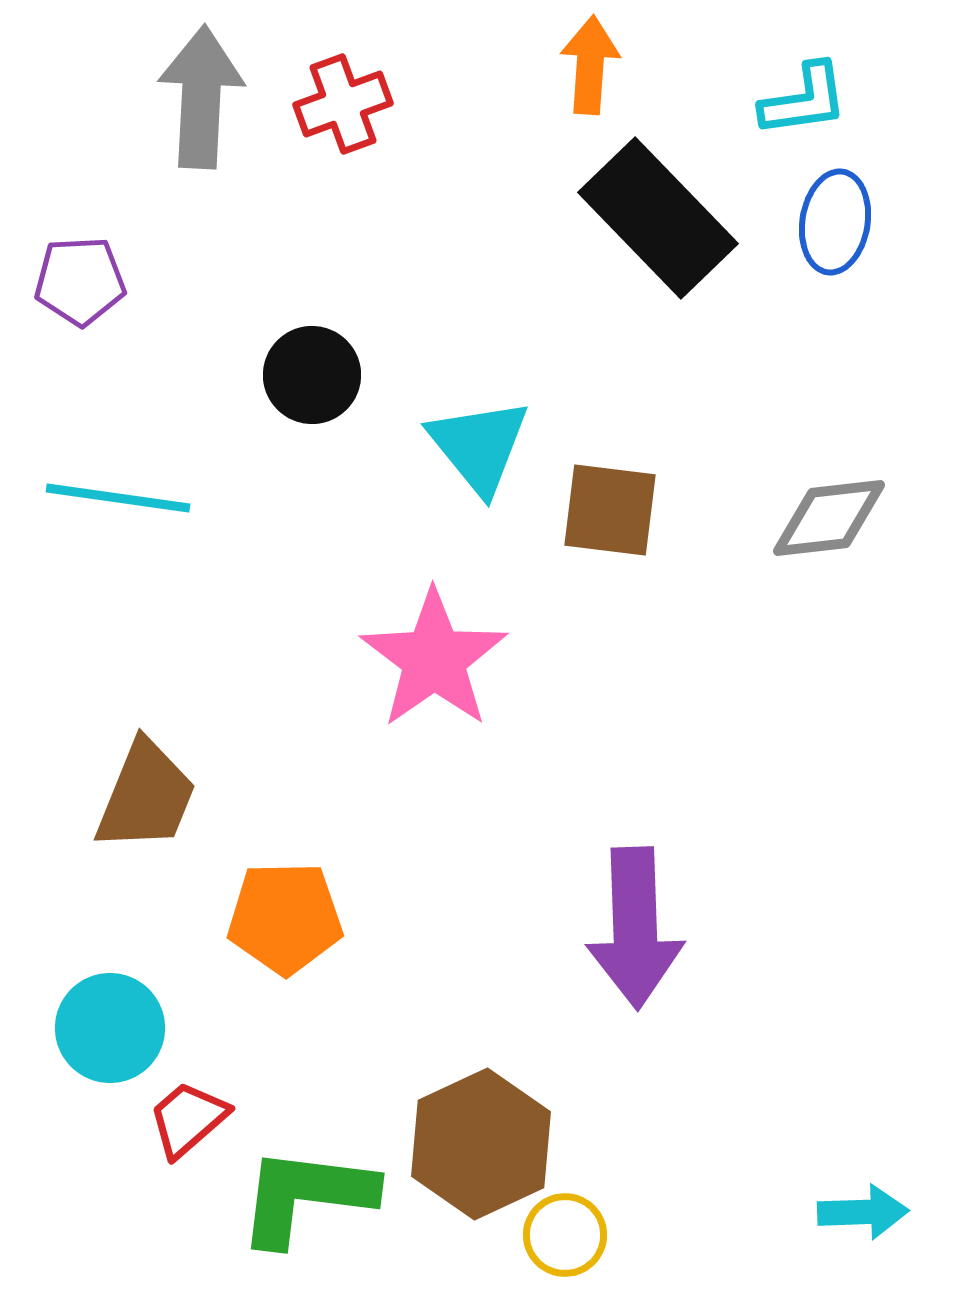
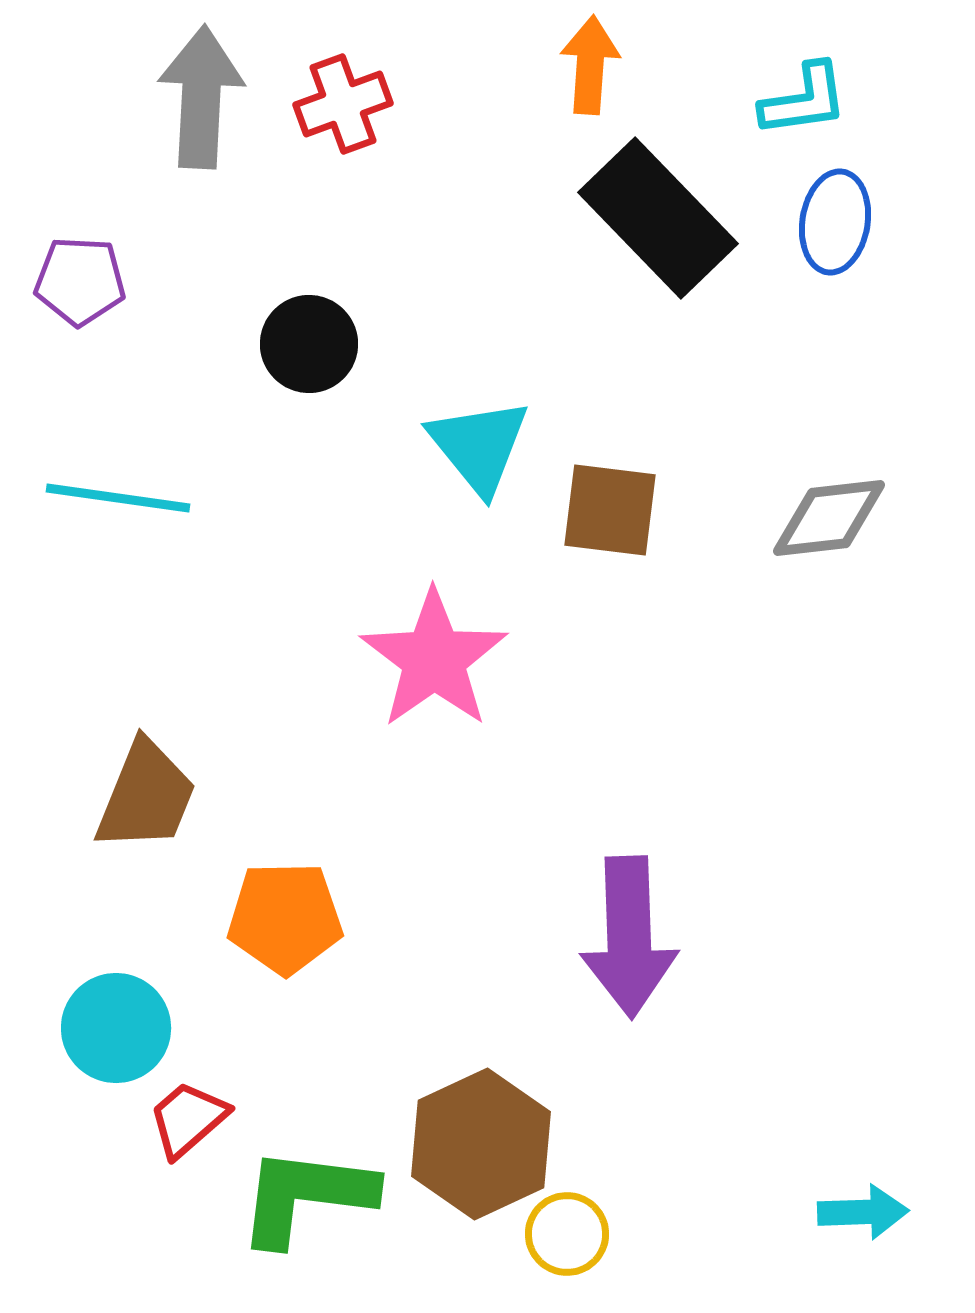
purple pentagon: rotated 6 degrees clockwise
black circle: moved 3 px left, 31 px up
purple arrow: moved 6 px left, 9 px down
cyan circle: moved 6 px right
yellow circle: moved 2 px right, 1 px up
